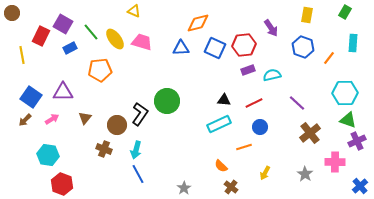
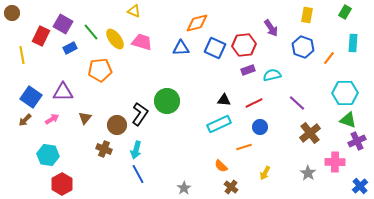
orange diamond at (198, 23): moved 1 px left
gray star at (305, 174): moved 3 px right, 1 px up
red hexagon at (62, 184): rotated 10 degrees clockwise
